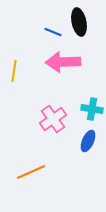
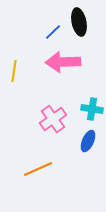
blue line: rotated 66 degrees counterclockwise
orange line: moved 7 px right, 3 px up
